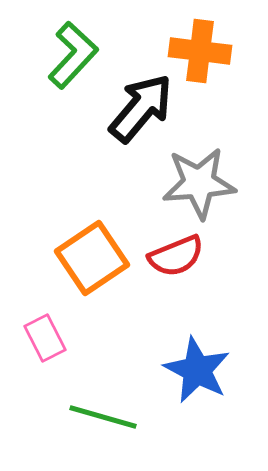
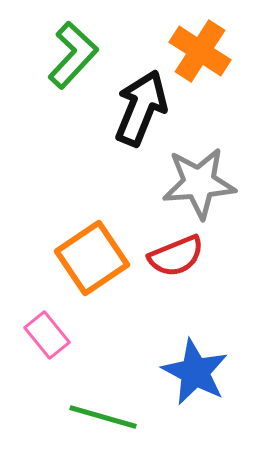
orange cross: rotated 26 degrees clockwise
black arrow: rotated 18 degrees counterclockwise
pink rectangle: moved 2 px right, 3 px up; rotated 12 degrees counterclockwise
blue star: moved 2 px left, 2 px down
